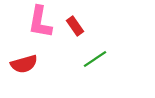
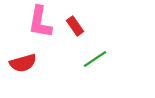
red semicircle: moved 1 px left, 1 px up
